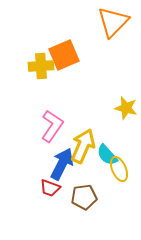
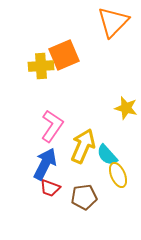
blue arrow: moved 17 px left
yellow ellipse: moved 1 px left, 6 px down
